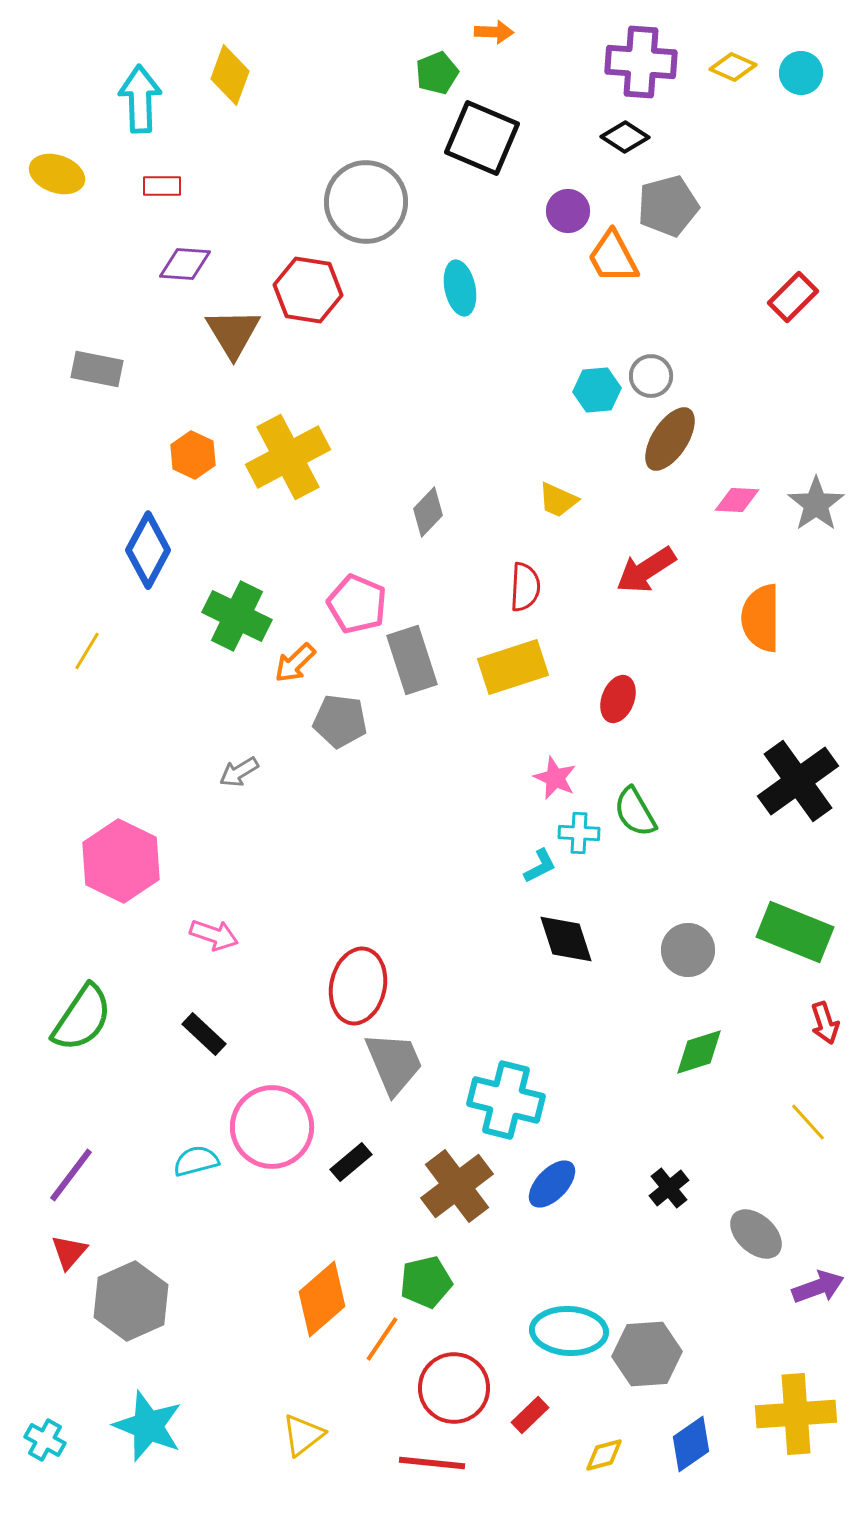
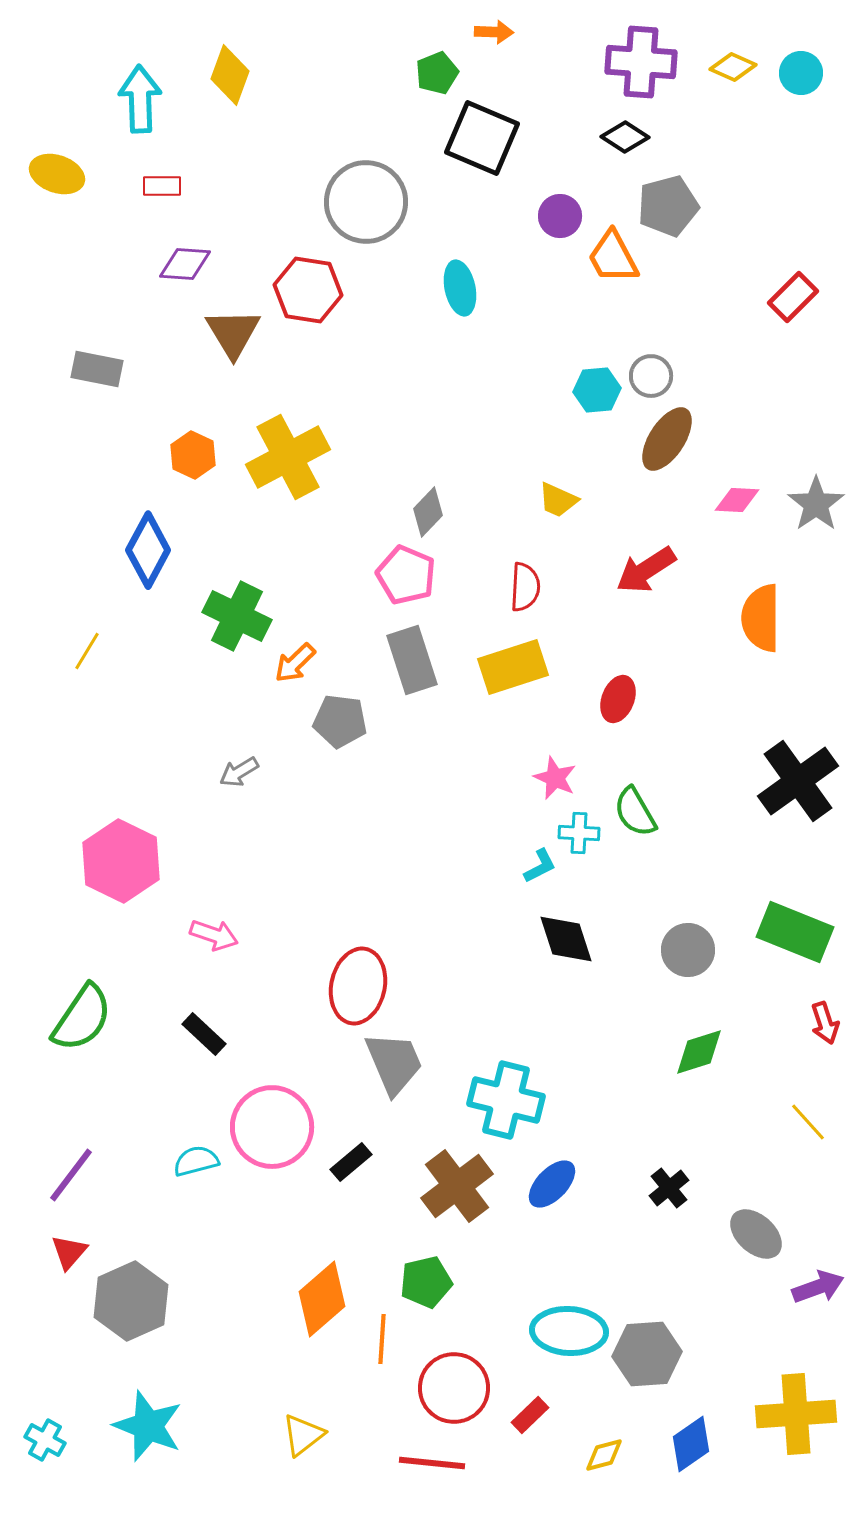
purple circle at (568, 211): moved 8 px left, 5 px down
brown ellipse at (670, 439): moved 3 px left
pink pentagon at (357, 604): moved 49 px right, 29 px up
orange line at (382, 1339): rotated 30 degrees counterclockwise
